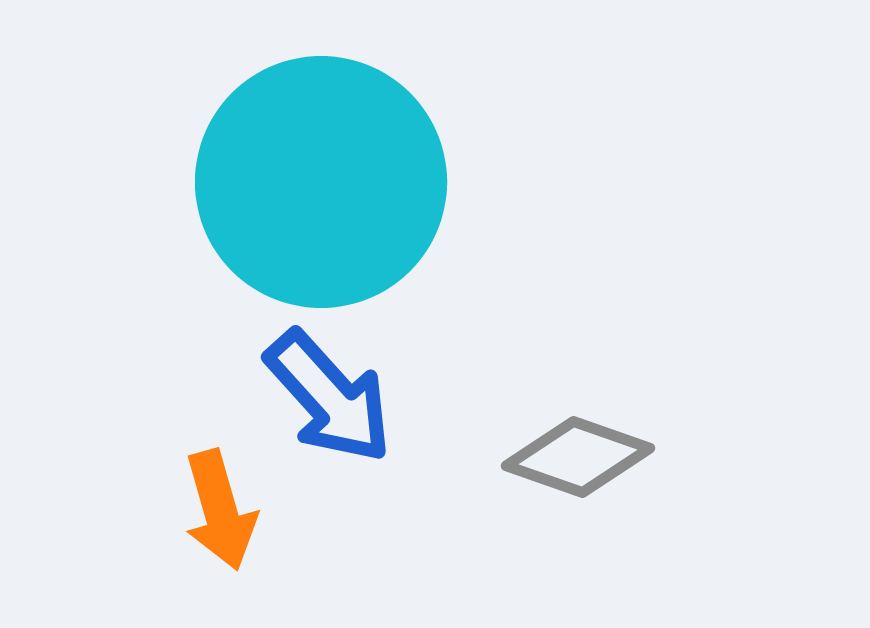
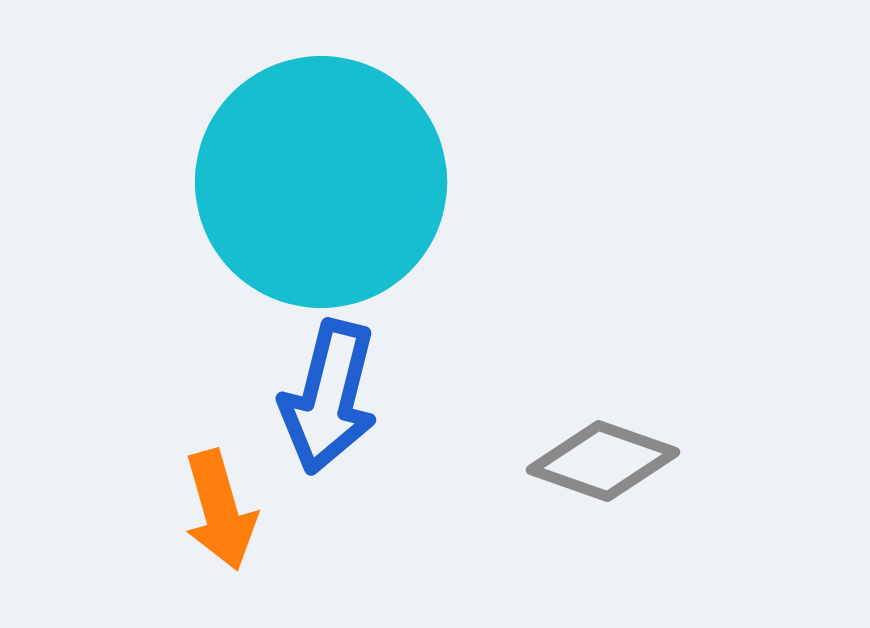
blue arrow: rotated 56 degrees clockwise
gray diamond: moved 25 px right, 4 px down
